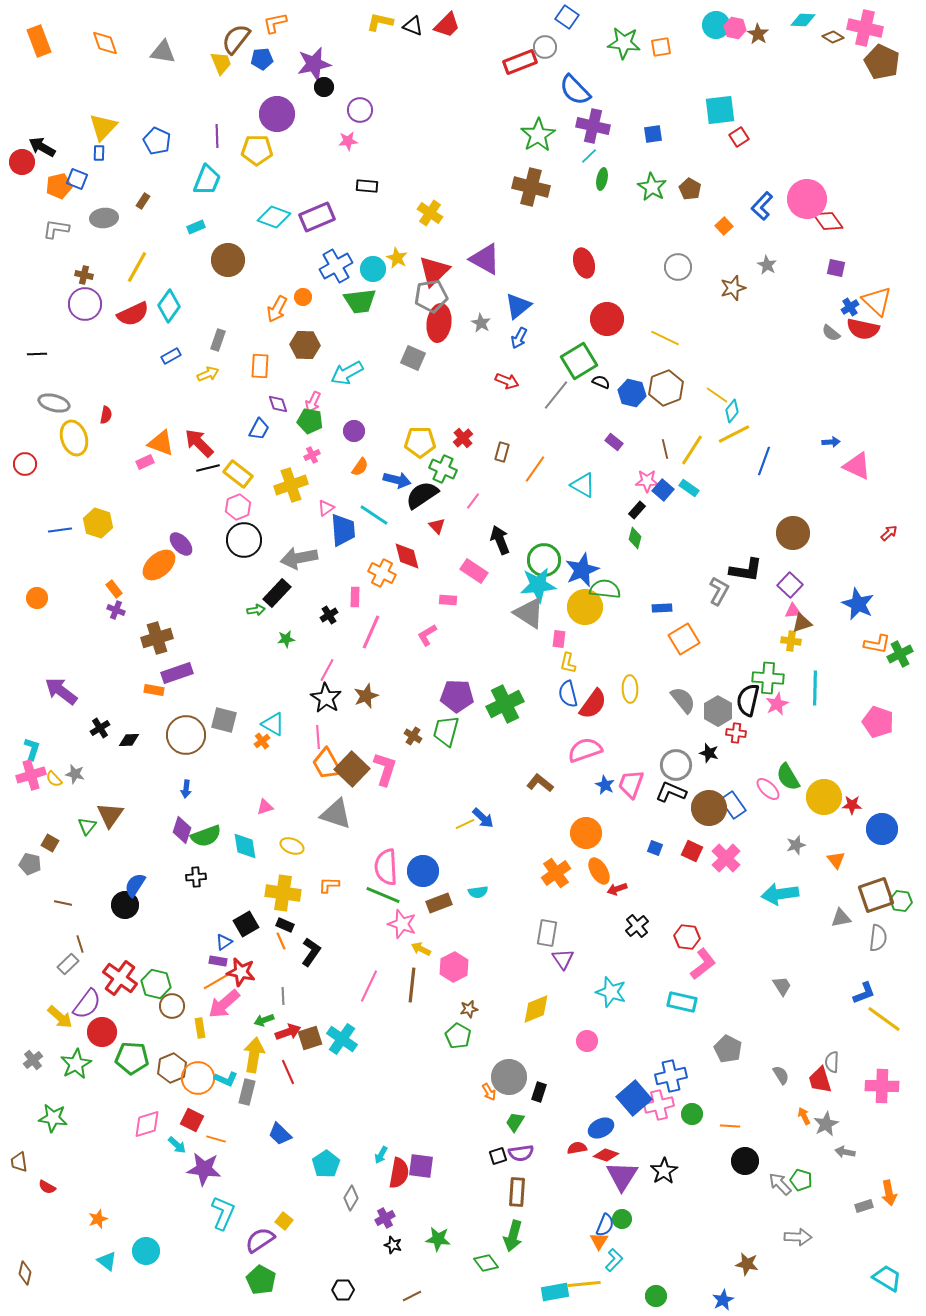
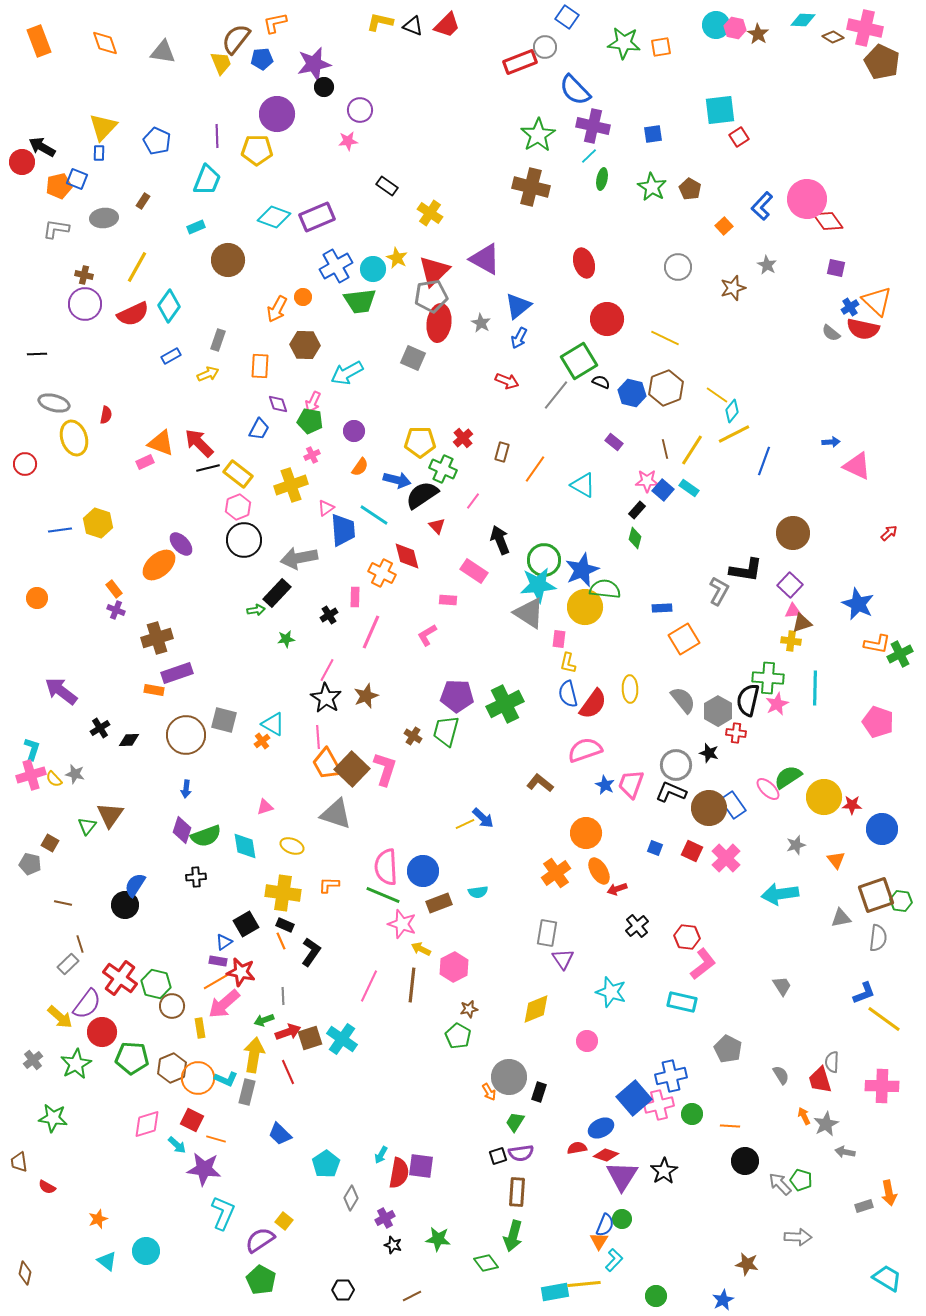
black rectangle at (367, 186): moved 20 px right; rotated 30 degrees clockwise
green semicircle at (788, 777): rotated 88 degrees clockwise
